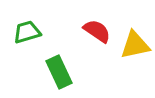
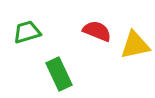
red semicircle: rotated 12 degrees counterclockwise
green rectangle: moved 2 px down
